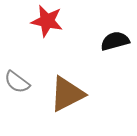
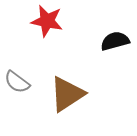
brown triangle: rotated 6 degrees counterclockwise
